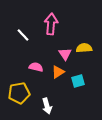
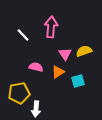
pink arrow: moved 3 px down
yellow semicircle: moved 3 px down; rotated 14 degrees counterclockwise
white arrow: moved 11 px left, 3 px down; rotated 21 degrees clockwise
